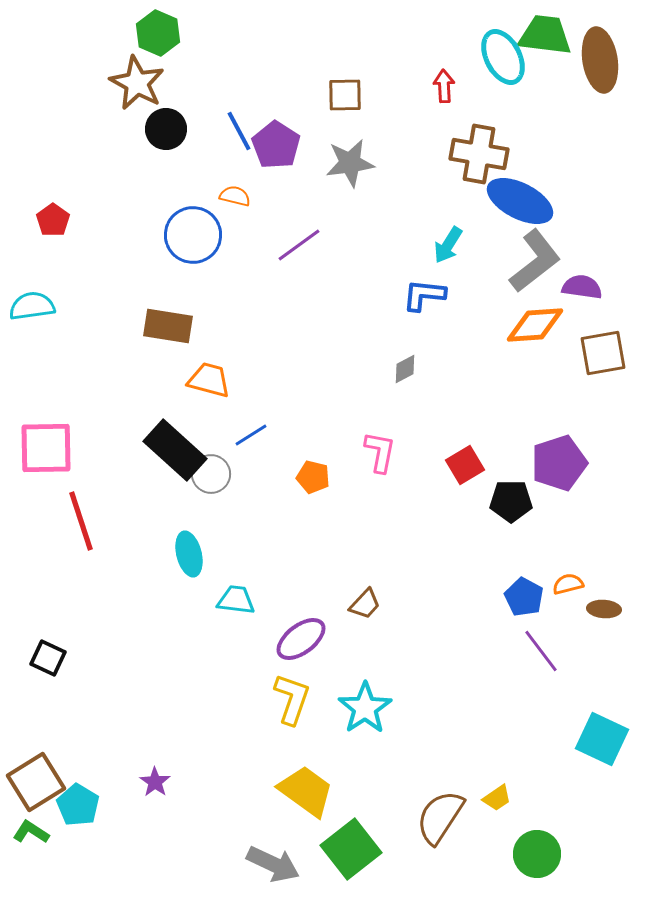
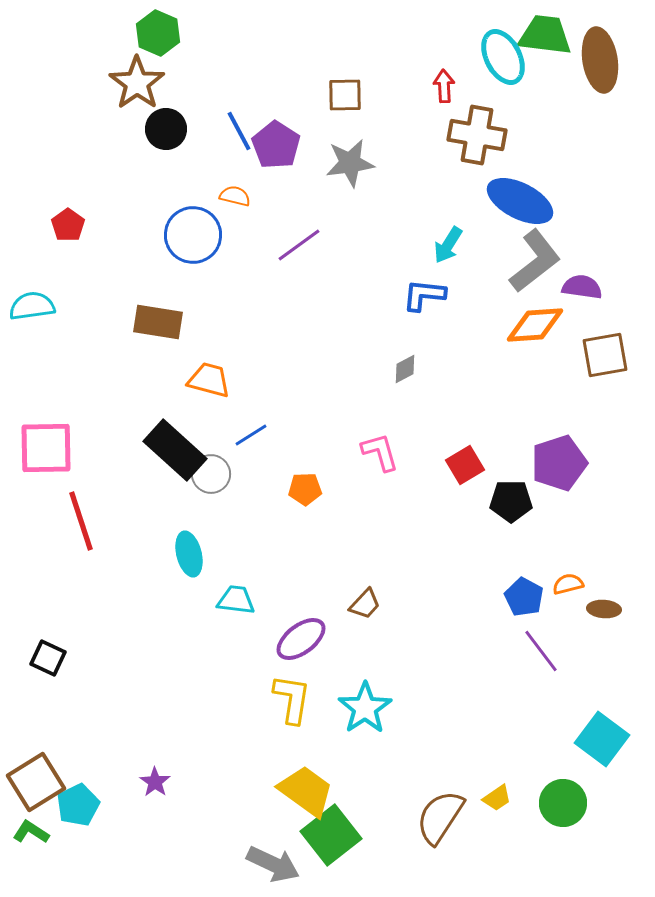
brown star at (137, 83): rotated 8 degrees clockwise
brown cross at (479, 154): moved 2 px left, 19 px up
red pentagon at (53, 220): moved 15 px right, 5 px down
brown rectangle at (168, 326): moved 10 px left, 4 px up
brown square at (603, 353): moved 2 px right, 2 px down
pink L-shape at (380, 452): rotated 27 degrees counterclockwise
orange pentagon at (313, 477): moved 8 px left, 12 px down; rotated 16 degrees counterclockwise
yellow L-shape at (292, 699): rotated 10 degrees counterclockwise
cyan square at (602, 739): rotated 12 degrees clockwise
cyan pentagon at (78, 805): rotated 15 degrees clockwise
green square at (351, 849): moved 20 px left, 14 px up
green circle at (537, 854): moved 26 px right, 51 px up
